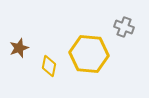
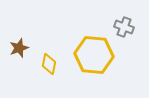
yellow hexagon: moved 5 px right, 1 px down
yellow diamond: moved 2 px up
